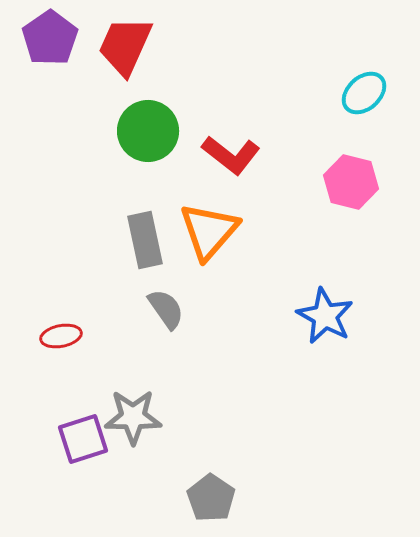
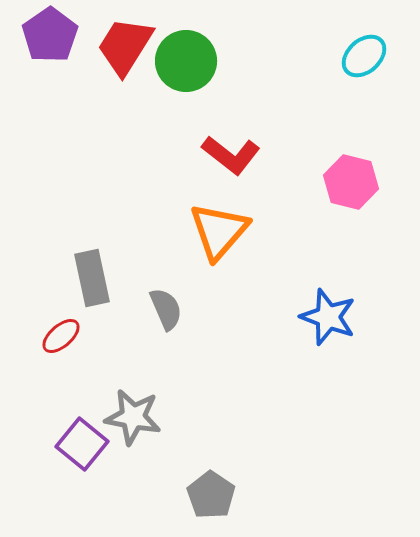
purple pentagon: moved 3 px up
red trapezoid: rotated 8 degrees clockwise
cyan ellipse: moved 37 px up
green circle: moved 38 px right, 70 px up
orange triangle: moved 10 px right
gray rectangle: moved 53 px left, 38 px down
gray semicircle: rotated 12 degrees clockwise
blue star: moved 3 px right, 1 px down; rotated 8 degrees counterclockwise
red ellipse: rotated 30 degrees counterclockwise
gray star: rotated 10 degrees clockwise
purple square: moved 1 px left, 5 px down; rotated 33 degrees counterclockwise
gray pentagon: moved 3 px up
